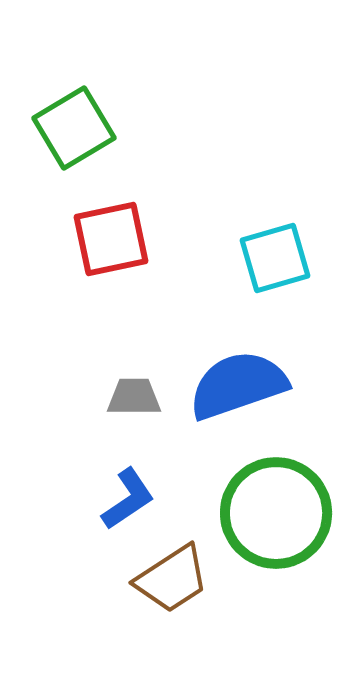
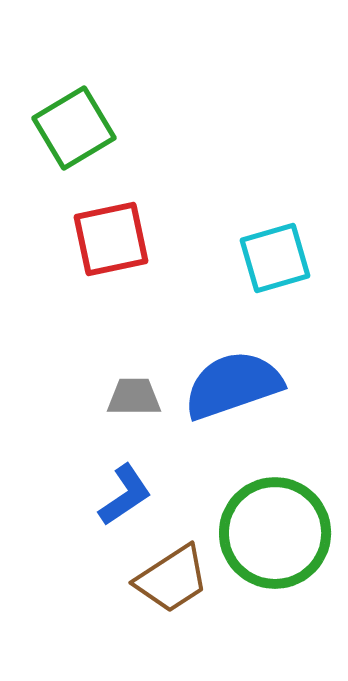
blue semicircle: moved 5 px left
blue L-shape: moved 3 px left, 4 px up
green circle: moved 1 px left, 20 px down
